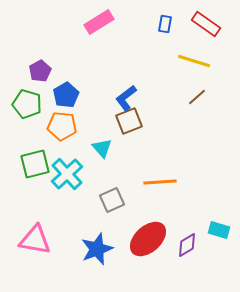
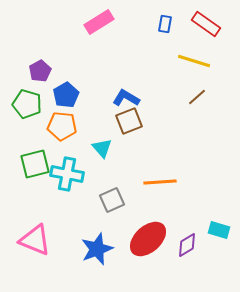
blue L-shape: rotated 68 degrees clockwise
cyan cross: rotated 36 degrees counterclockwise
pink triangle: rotated 12 degrees clockwise
